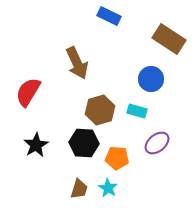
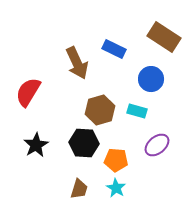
blue rectangle: moved 5 px right, 33 px down
brown rectangle: moved 5 px left, 2 px up
purple ellipse: moved 2 px down
orange pentagon: moved 1 px left, 2 px down
cyan star: moved 8 px right
